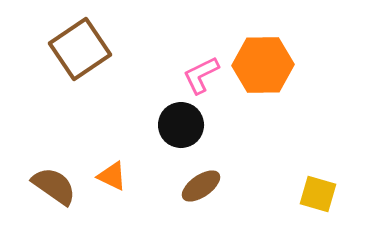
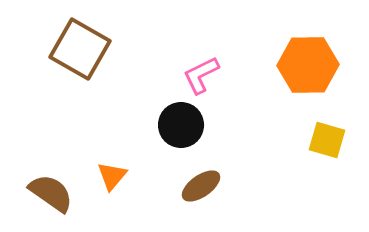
brown square: rotated 26 degrees counterclockwise
orange hexagon: moved 45 px right
orange triangle: rotated 44 degrees clockwise
brown semicircle: moved 3 px left, 7 px down
yellow square: moved 9 px right, 54 px up
